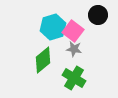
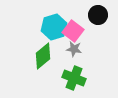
cyan hexagon: moved 1 px right
green diamond: moved 4 px up
green cross: rotated 10 degrees counterclockwise
